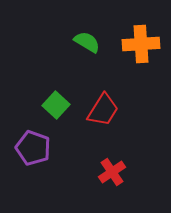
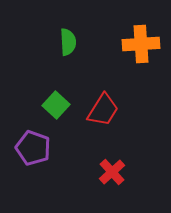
green semicircle: moved 19 px left; rotated 56 degrees clockwise
red cross: rotated 8 degrees counterclockwise
